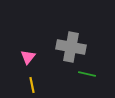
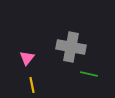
pink triangle: moved 1 px left, 1 px down
green line: moved 2 px right
